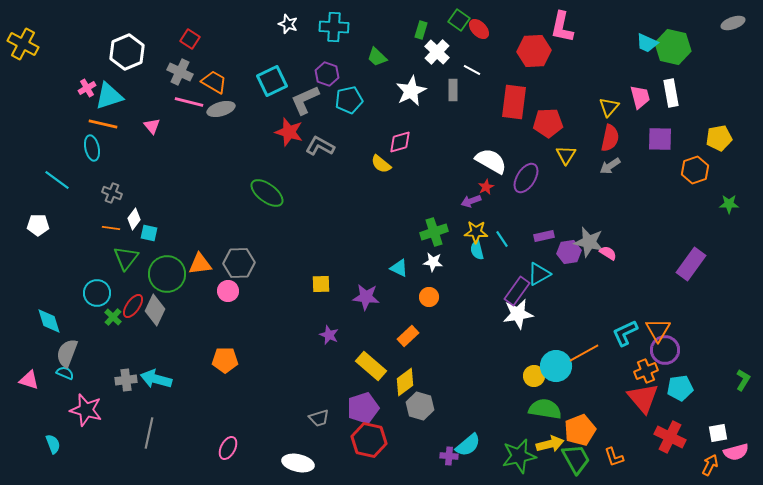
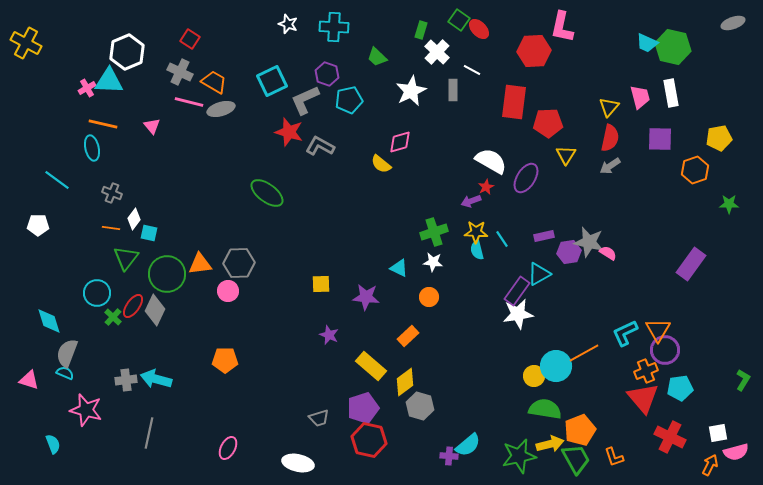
yellow cross at (23, 44): moved 3 px right, 1 px up
cyan triangle at (109, 96): moved 15 px up; rotated 20 degrees clockwise
